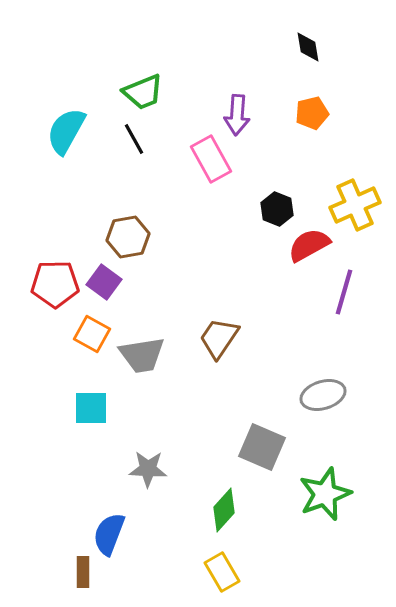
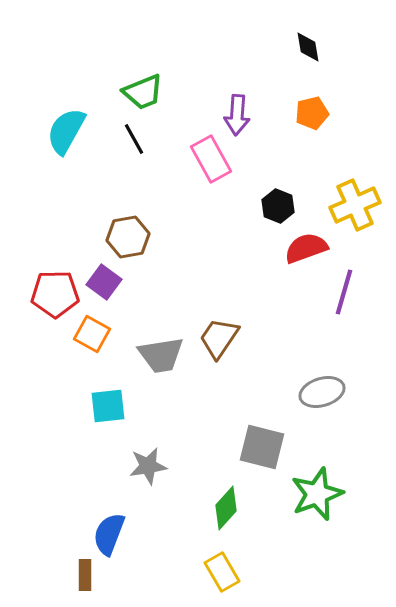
black hexagon: moved 1 px right, 3 px up
red semicircle: moved 3 px left, 3 px down; rotated 9 degrees clockwise
red pentagon: moved 10 px down
gray trapezoid: moved 19 px right
gray ellipse: moved 1 px left, 3 px up
cyan square: moved 17 px right, 2 px up; rotated 6 degrees counterclockwise
gray square: rotated 9 degrees counterclockwise
gray star: moved 3 px up; rotated 12 degrees counterclockwise
green star: moved 8 px left
green diamond: moved 2 px right, 2 px up
brown rectangle: moved 2 px right, 3 px down
